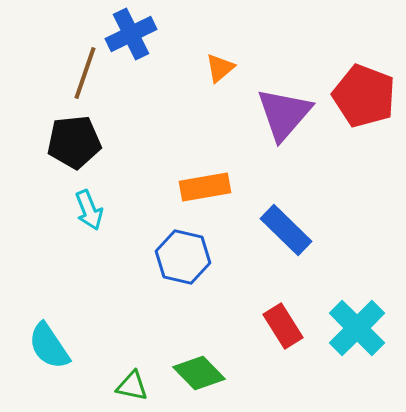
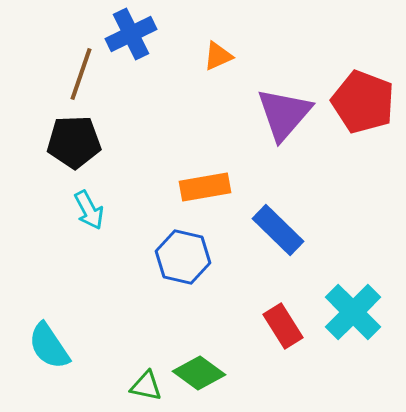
orange triangle: moved 2 px left, 12 px up; rotated 16 degrees clockwise
brown line: moved 4 px left, 1 px down
red pentagon: moved 1 px left, 6 px down
black pentagon: rotated 4 degrees clockwise
cyan arrow: rotated 6 degrees counterclockwise
blue rectangle: moved 8 px left
cyan cross: moved 4 px left, 16 px up
green diamond: rotated 9 degrees counterclockwise
green triangle: moved 14 px right
